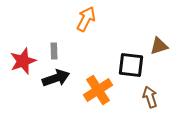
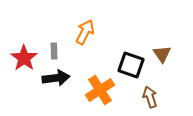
orange arrow: moved 1 px left, 13 px down
brown triangle: moved 3 px right, 8 px down; rotated 48 degrees counterclockwise
red star: moved 1 px right, 3 px up; rotated 16 degrees counterclockwise
black square: rotated 12 degrees clockwise
black arrow: rotated 12 degrees clockwise
orange cross: moved 2 px right
